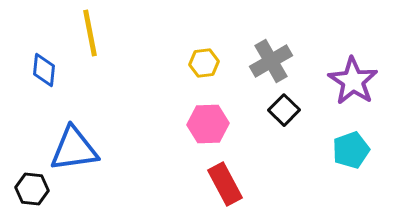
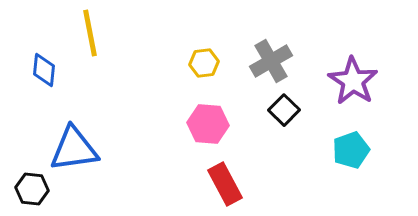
pink hexagon: rotated 6 degrees clockwise
